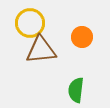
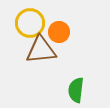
orange circle: moved 23 px left, 5 px up
